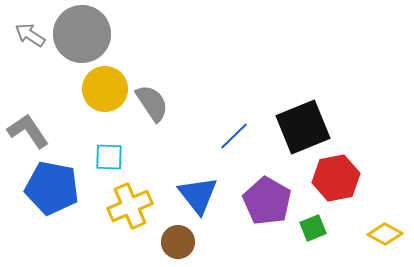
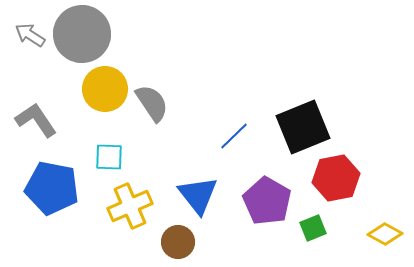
gray L-shape: moved 8 px right, 11 px up
